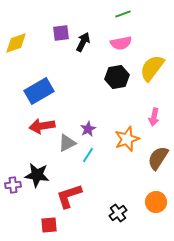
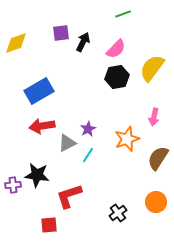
pink semicircle: moved 5 px left, 6 px down; rotated 35 degrees counterclockwise
